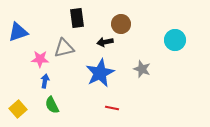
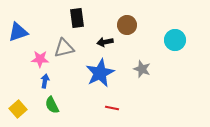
brown circle: moved 6 px right, 1 px down
